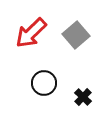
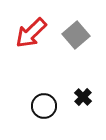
black circle: moved 23 px down
